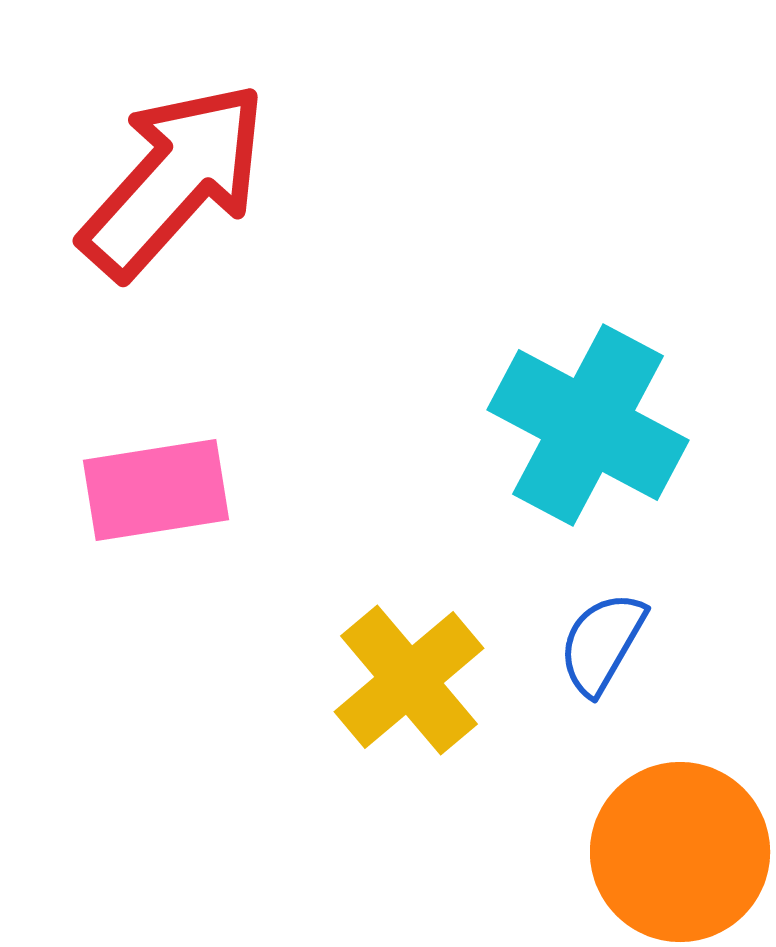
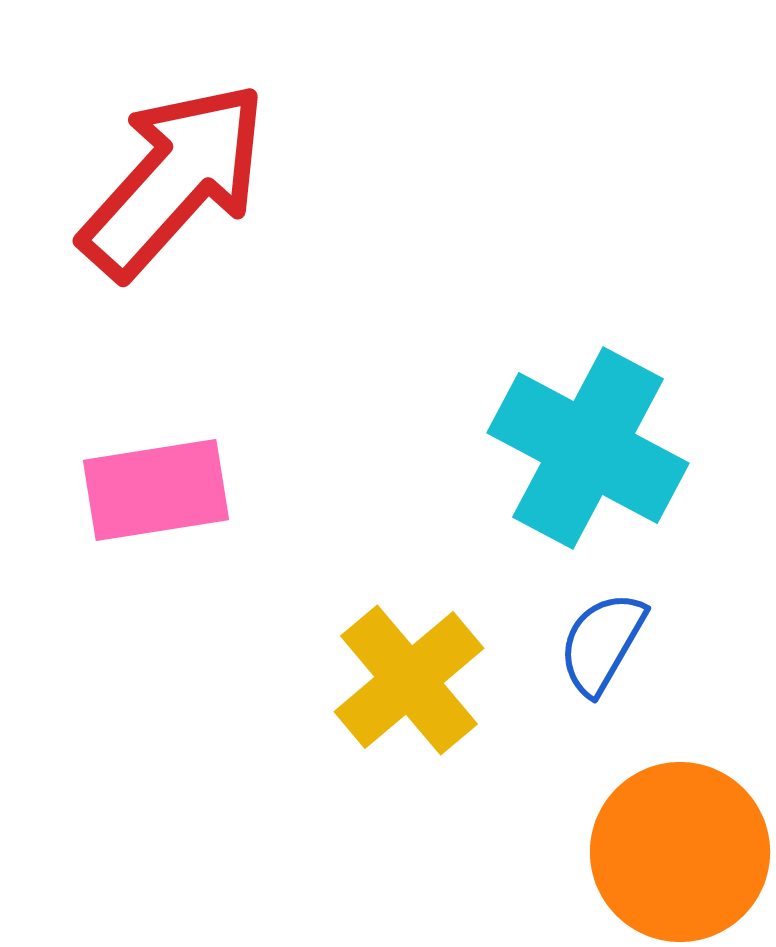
cyan cross: moved 23 px down
